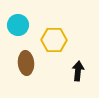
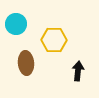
cyan circle: moved 2 px left, 1 px up
